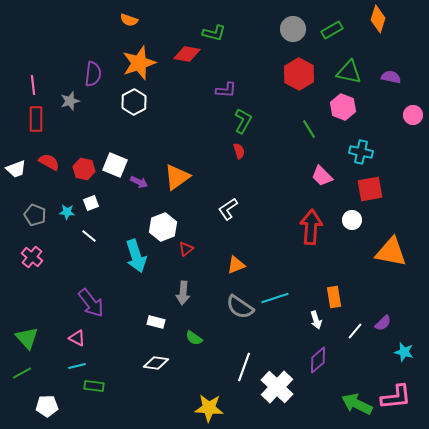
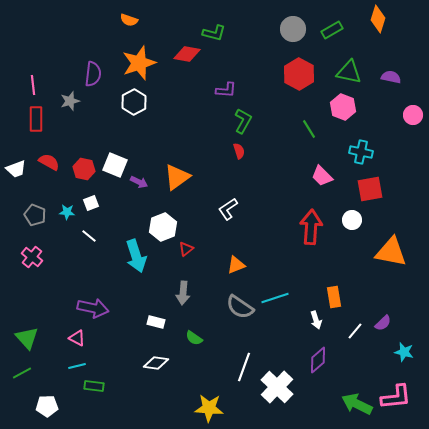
purple arrow at (91, 303): moved 2 px right, 5 px down; rotated 40 degrees counterclockwise
